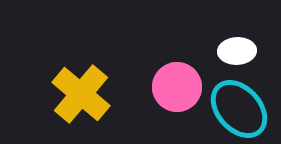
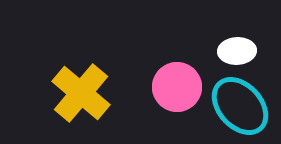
yellow cross: moved 1 px up
cyan ellipse: moved 1 px right, 3 px up
